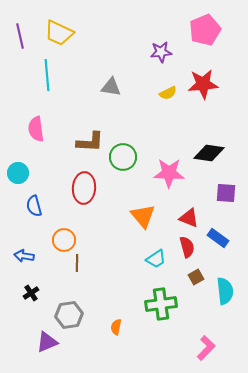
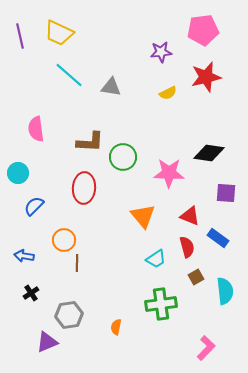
pink pentagon: moved 2 px left; rotated 16 degrees clockwise
cyan line: moved 22 px right; rotated 44 degrees counterclockwise
red star: moved 3 px right, 7 px up; rotated 8 degrees counterclockwise
blue semicircle: rotated 60 degrees clockwise
red triangle: moved 1 px right, 2 px up
